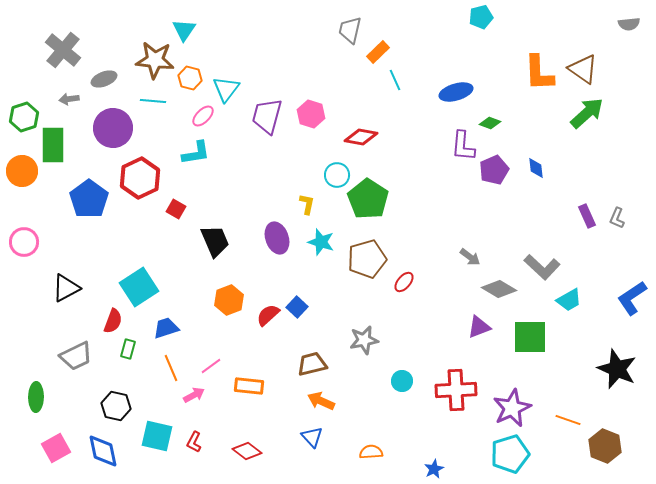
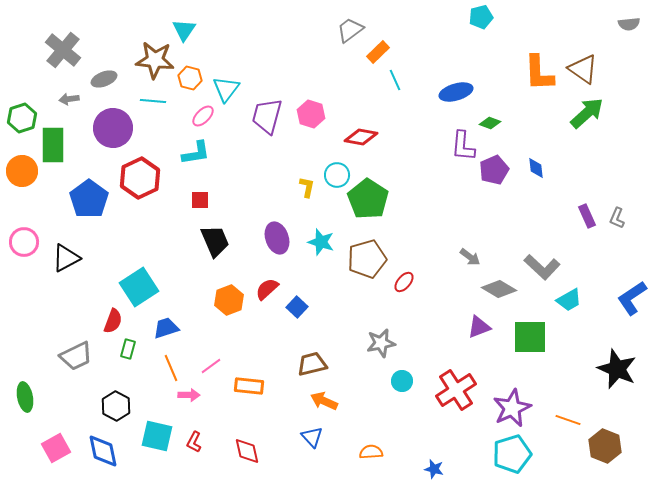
gray trapezoid at (350, 30): rotated 40 degrees clockwise
green hexagon at (24, 117): moved 2 px left, 1 px down
yellow L-shape at (307, 204): moved 17 px up
red square at (176, 209): moved 24 px right, 9 px up; rotated 30 degrees counterclockwise
black triangle at (66, 288): moved 30 px up
red semicircle at (268, 315): moved 1 px left, 26 px up
gray star at (364, 340): moved 17 px right, 3 px down
red cross at (456, 390): rotated 30 degrees counterclockwise
pink arrow at (194, 395): moved 5 px left; rotated 30 degrees clockwise
green ellipse at (36, 397): moved 11 px left; rotated 12 degrees counterclockwise
orange arrow at (321, 401): moved 3 px right
black hexagon at (116, 406): rotated 16 degrees clockwise
red diamond at (247, 451): rotated 40 degrees clockwise
cyan pentagon at (510, 454): moved 2 px right
blue star at (434, 469): rotated 30 degrees counterclockwise
